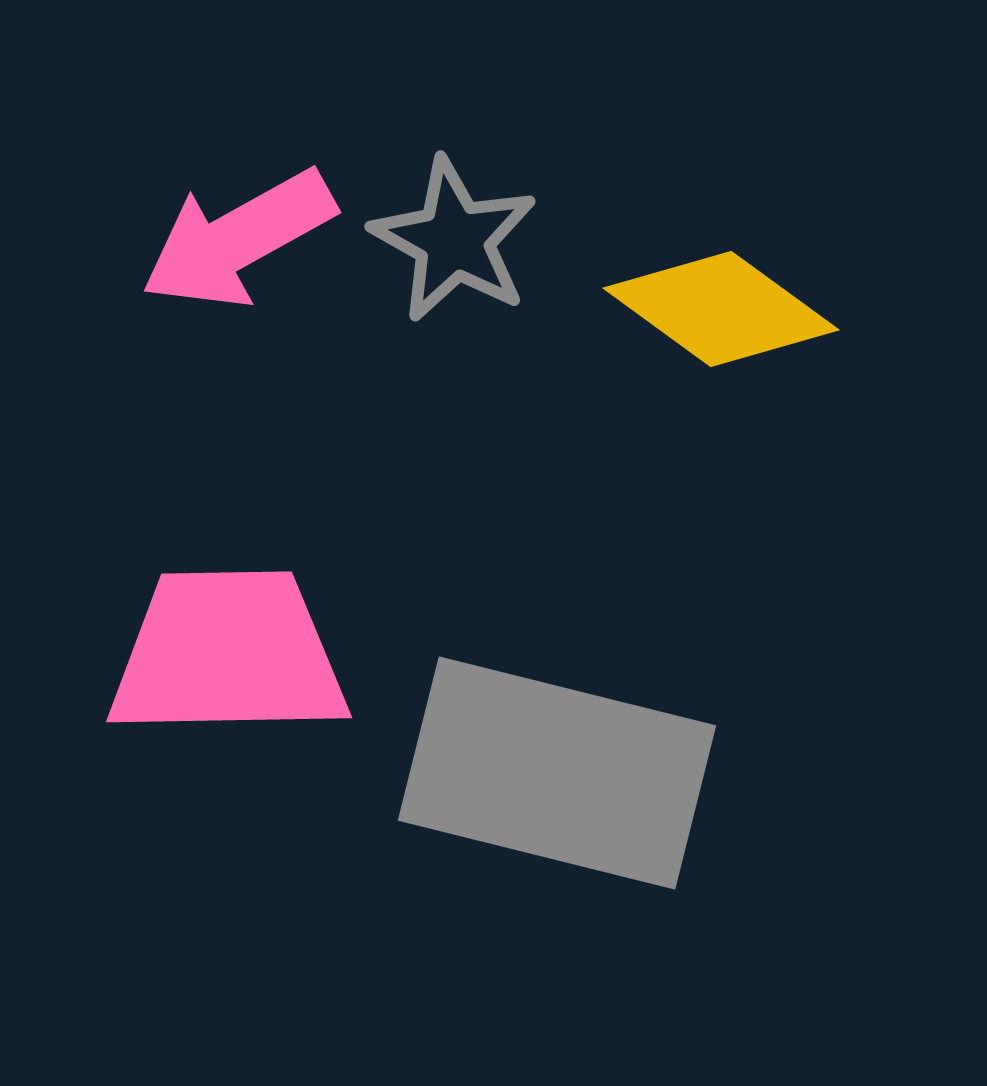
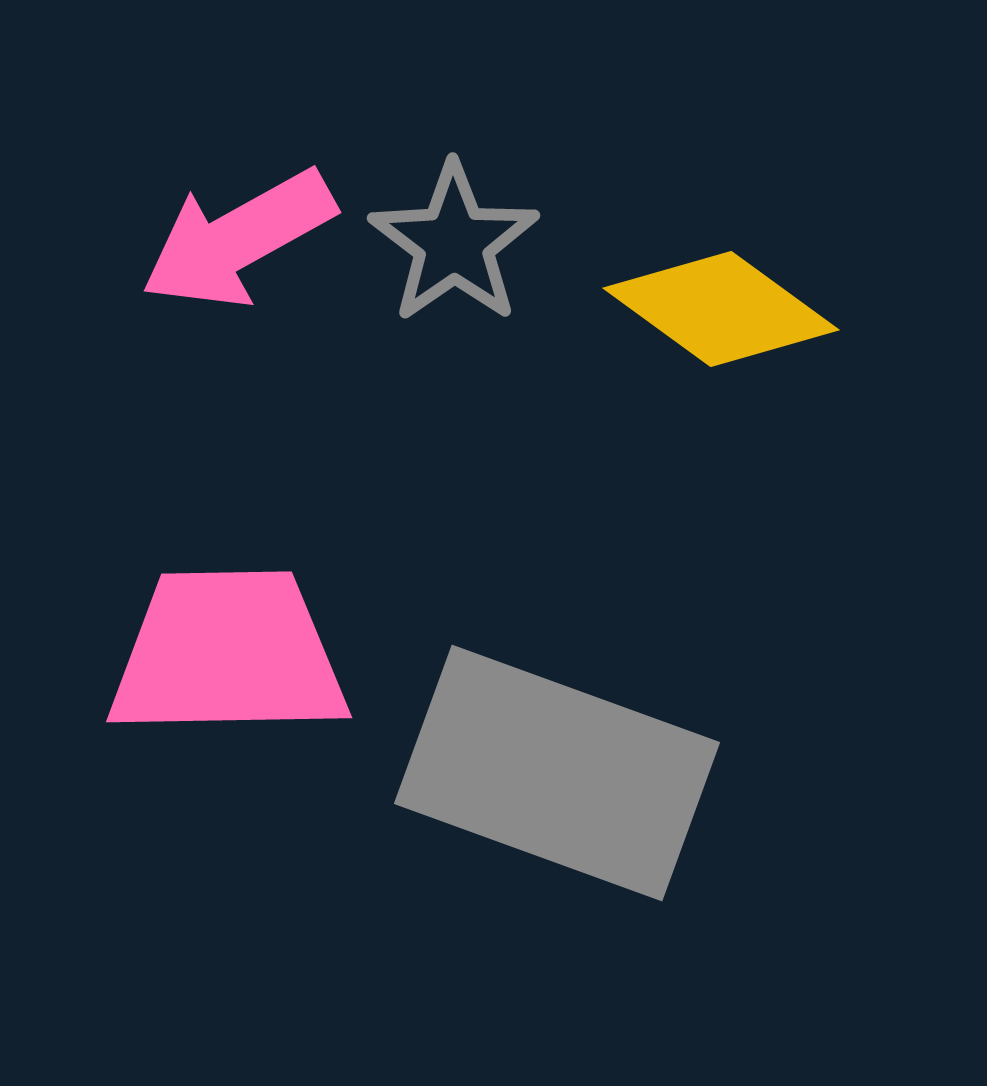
gray star: moved 3 px down; rotated 8 degrees clockwise
gray rectangle: rotated 6 degrees clockwise
